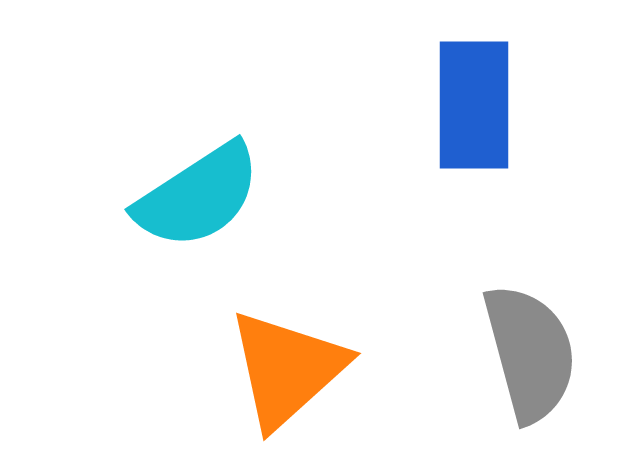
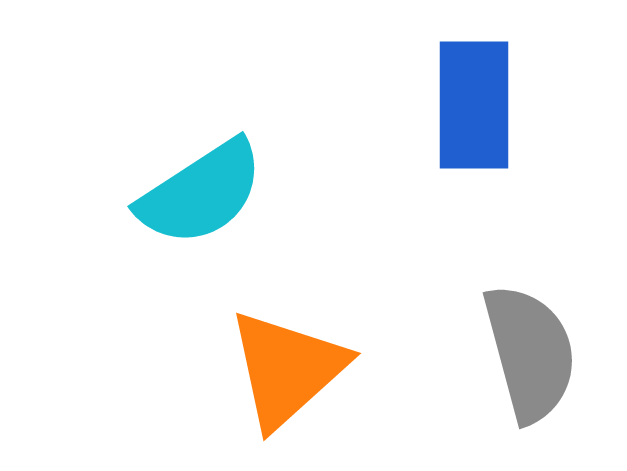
cyan semicircle: moved 3 px right, 3 px up
